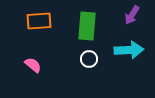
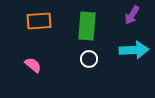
cyan arrow: moved 5 px right
